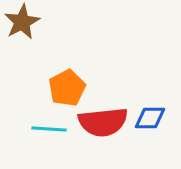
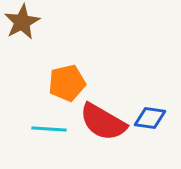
orange pentagon: moved 5 px up; rotated 15 degrees clockwise
blue diamond: rotated 8 degrees clockwise
red semicircle: rotated 36 degrees clockwise
